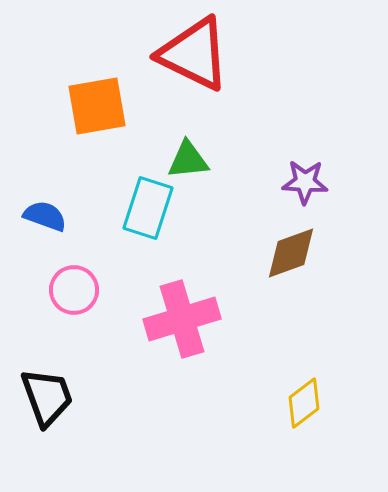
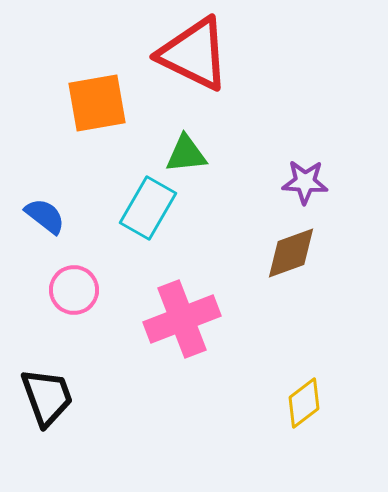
orange square: moved 3 px up
green triangle: moved 2 px left, 6 px up
cyan rectangle: rotated 12 degrees clockwise
blue semicircle: rotated 18 degrees clockwise
pink cross: rotated 4 degrees counterclockwise
